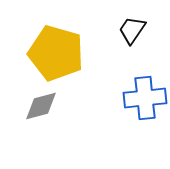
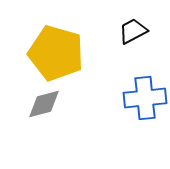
black trapezoid: moved 1 px right, 1 px down; rotated 28 degrees clockwise
gray diamond: moved 3 px right, 2 px up
